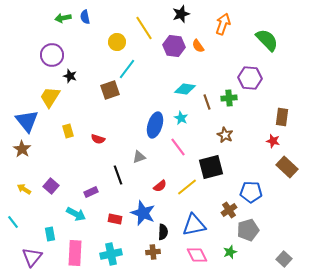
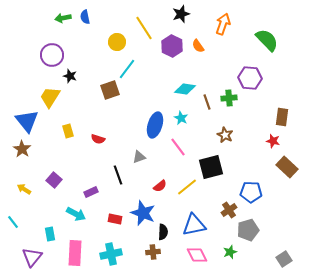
purple hexagon at (174, 46): moved 2 px left; rotated 20 degrees clockwise
purple square at (51, 186): moved 3 px right, 6 px up
gray square at (284, 259): rotated 14 degrees clockwise
